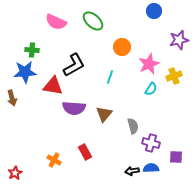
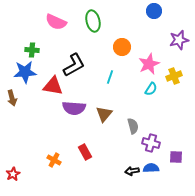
green ellipse: rotated 35 degrees clockwise
red star: moved 2 px left, 1 px down
